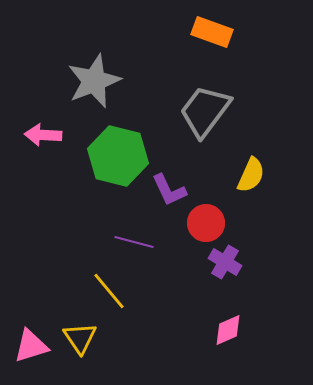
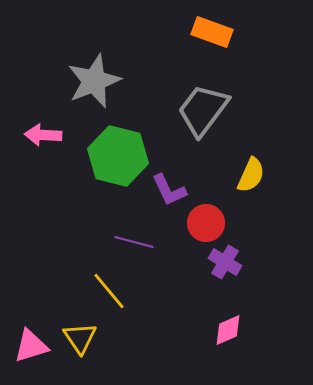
gray trapezoid: moved 2 px left, 1 px up
